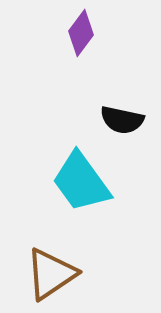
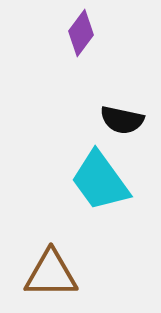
cyan trapezoid: moved 19 px right, 1 px up
brown triangle: rotated 34 degrees clockwise
